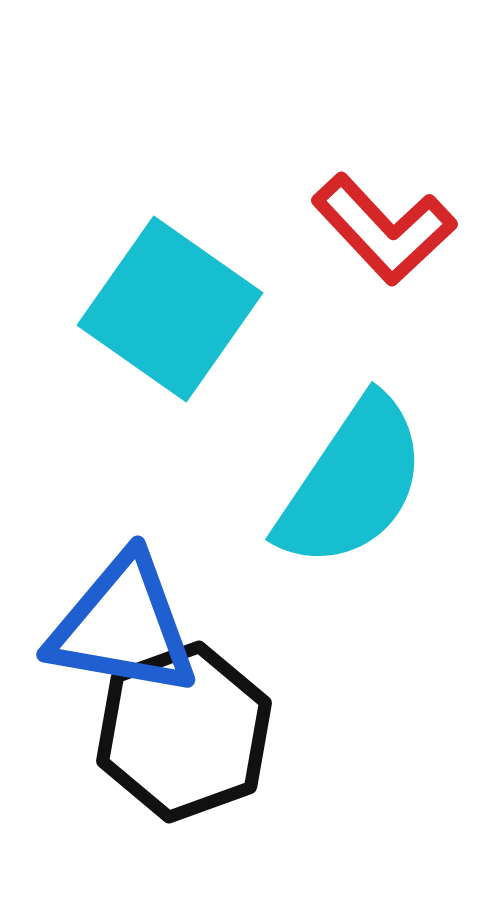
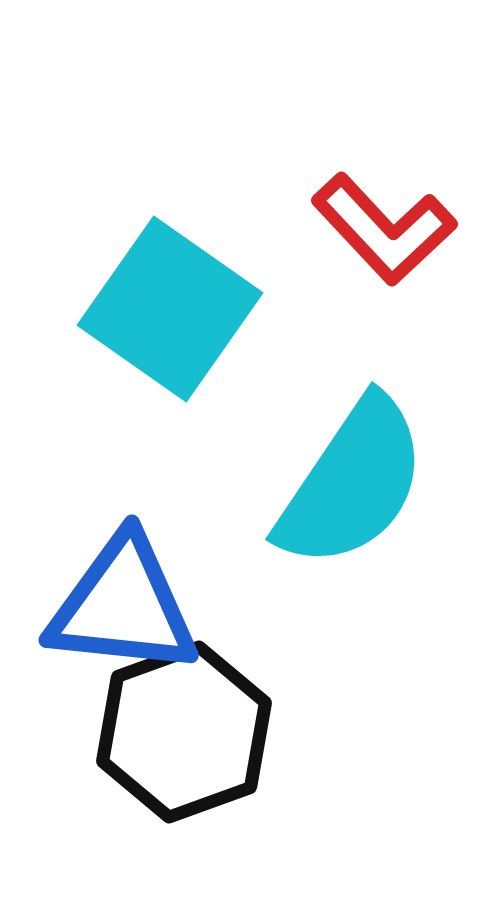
blue triangle: moved 20 px up; rotated 4 degrees counterclockwise
